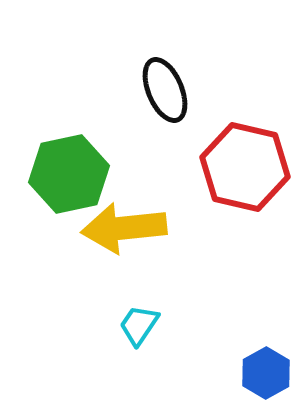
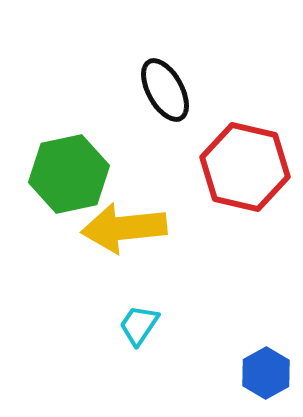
black ellipse: rotated 6 degrees counterclockwise
